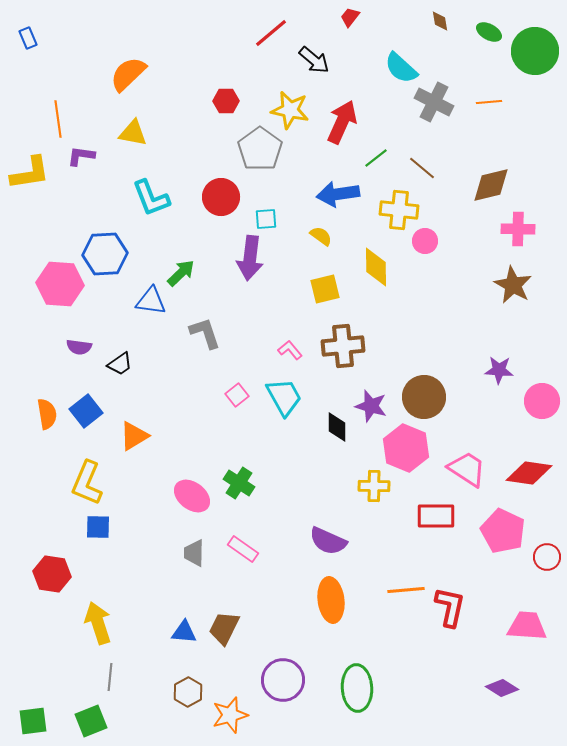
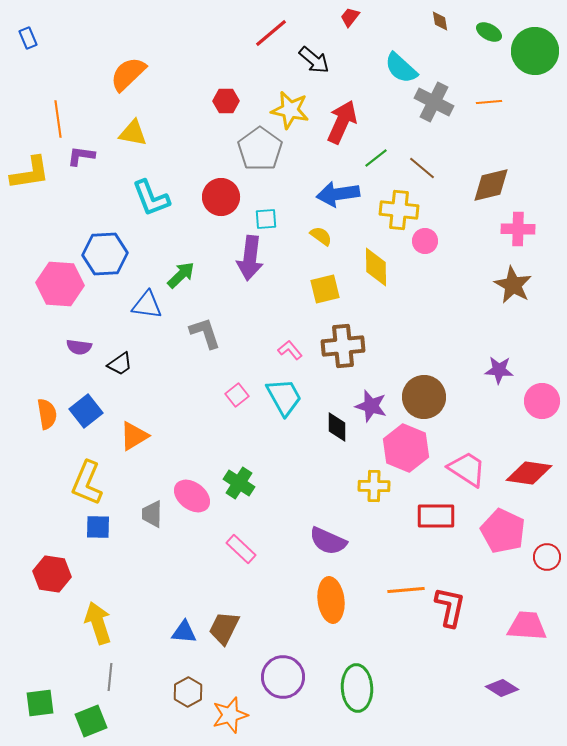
green arrow at (181, 273): moved 2 px down
blue triangle at (151, 301): moved 4 px left, 4 px down
pink rectangle at (243, 549): moved 2 px left; rotated 8 degrees clockwise
gray trapezoid at (194, 553): moved 42 px left, 39 px up
purple circle at (283, 680): moved 3 px up
green square at (33, 721): moved 7 px right, 18 px up
